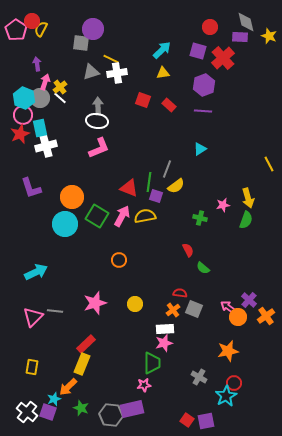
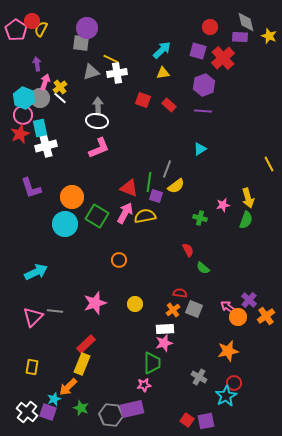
purple circle at (93, 29): moved 6 px left, 1 px up
pink arrow at (122, 216): moved 3 px right, 3 px up
